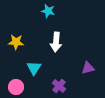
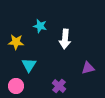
cyan star: moved 8 px left, 15 px down
white arrow: moved 9 px right, 3 px up
cyan triangle: moved 5 px left, 3 px up
pink circle: moved 1 px up
